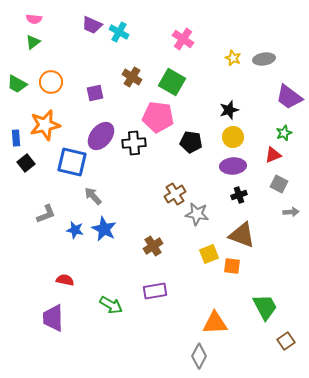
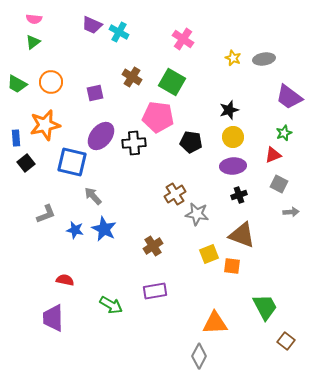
brown square at (286, 341): rotated 18 degrees counterclockwise
